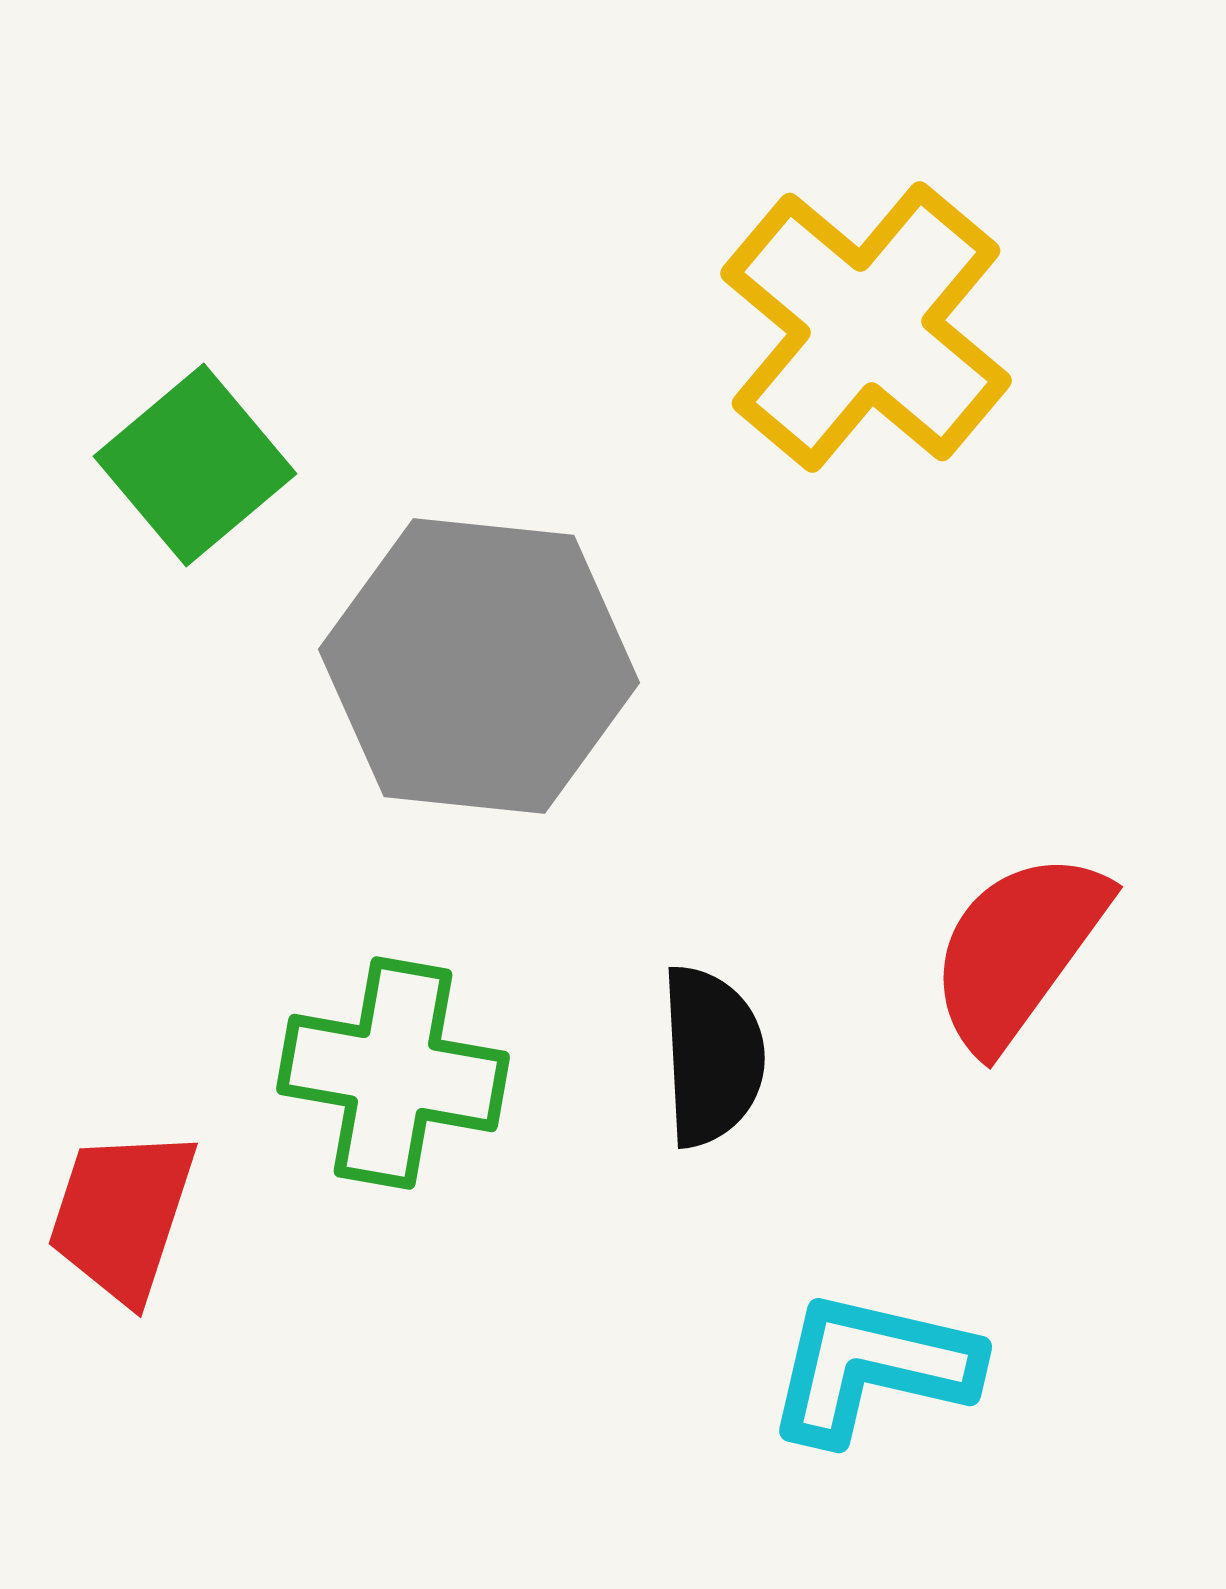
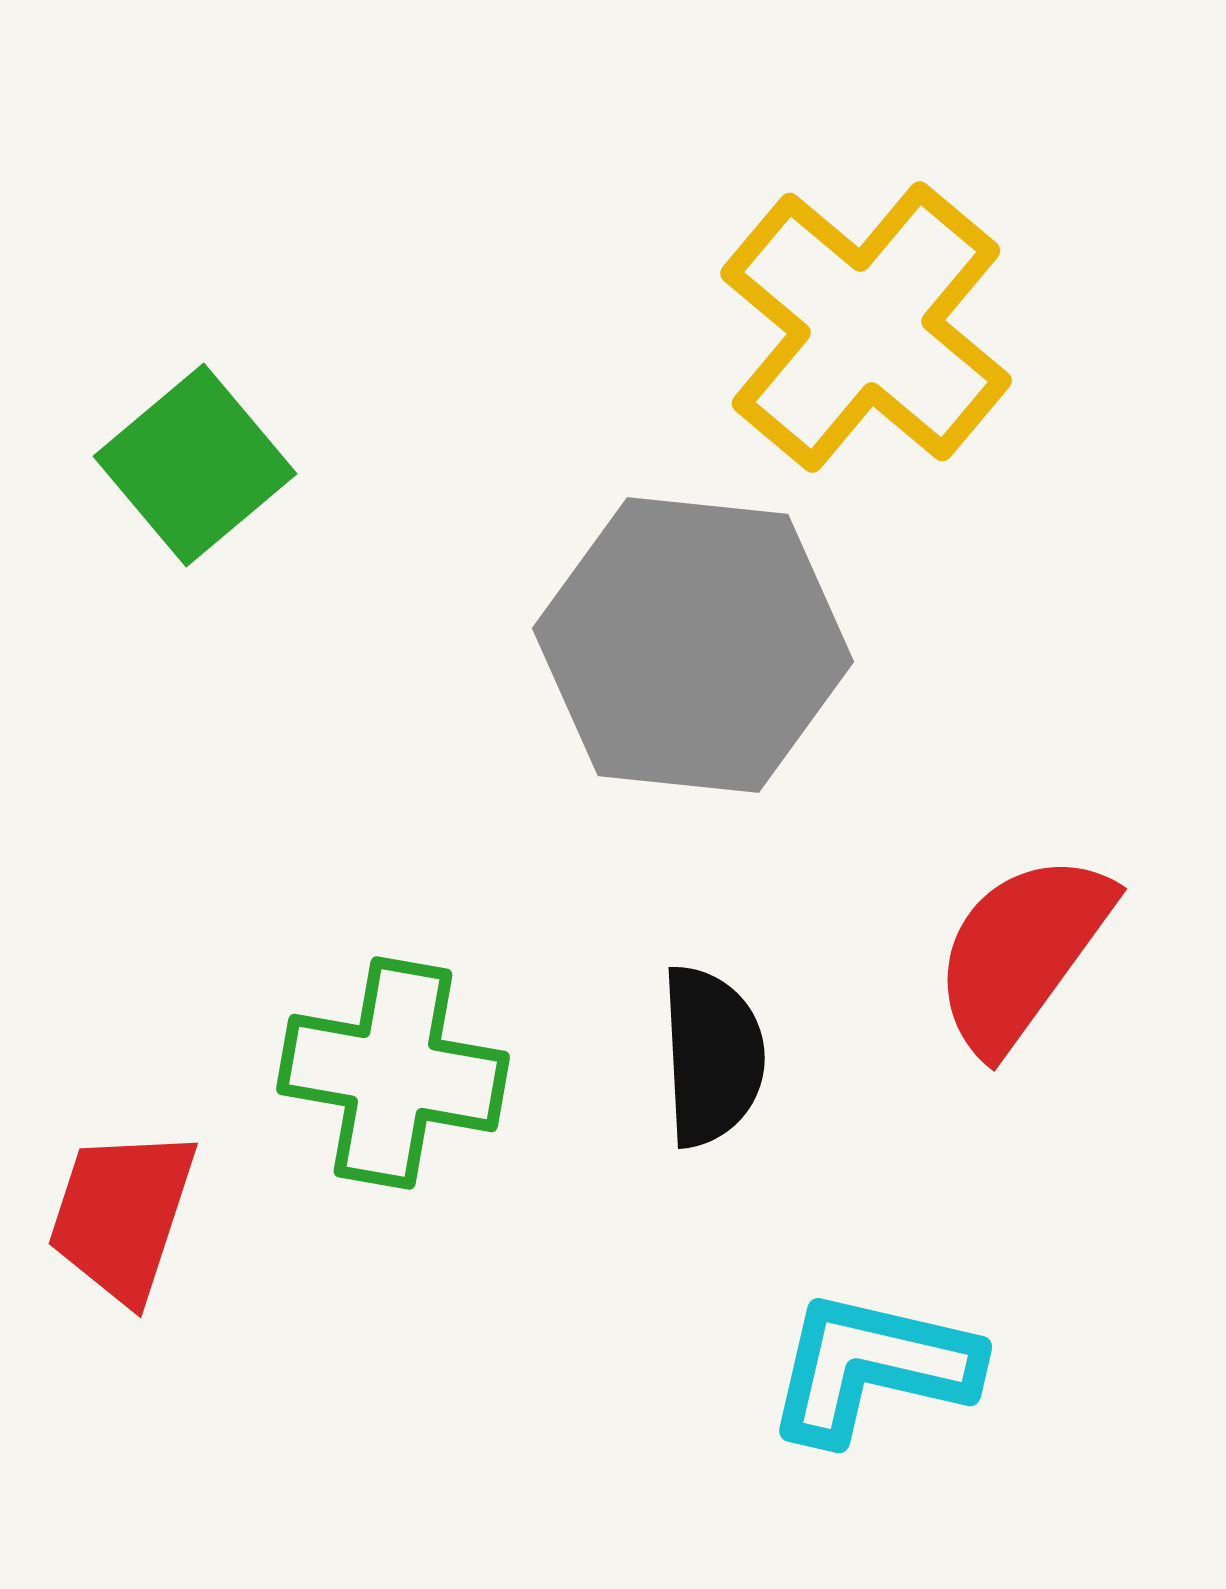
gray hexagon: moved 214 px right, 21 px up
red semicircle: moved 4 px right, 2 px down
